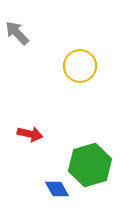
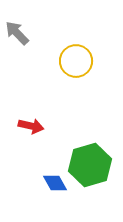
yellow circle: moved 4 px left, 5 px up
red arrow: moved 1 px right, 8 px up
blue diamond: moved 2 px left, 6 px up
